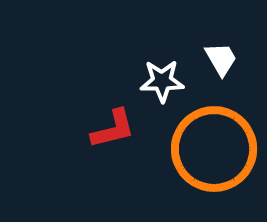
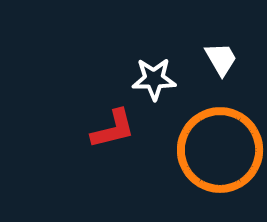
white star: moved 8 px left, 2 px up
orange circle: moved 6 px right, 1 px down
